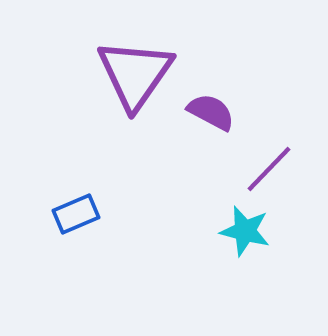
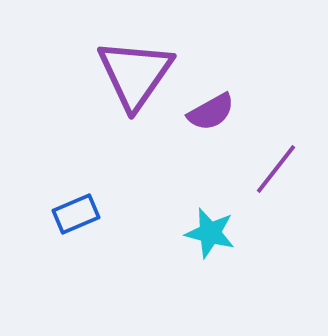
purple semicircle: rotated 123 degrees clockwise
purple line: moved 7 px right; rotated 6 degrees counterclockwise
cyan star: moved 35 px left, 2 px down
